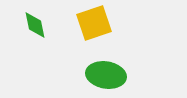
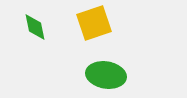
green diamond: moved 2 px down
